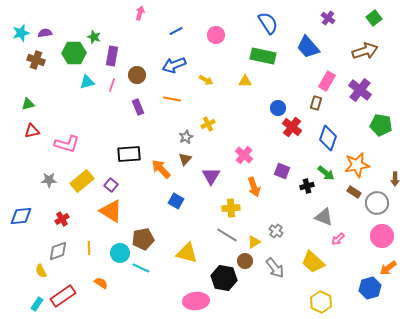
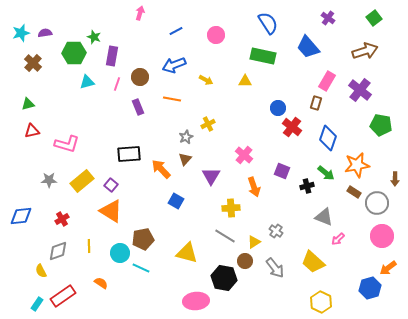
brown cross at (36, 60): moved 3 px left, 3 px down; rotated 24 degrees clockwise
brown circle at (137, 75): moved 3 px right, 2 px down
pink line at (112, 85): moved 5 px right, 1 px up
gray line at (227, 235): moved 2 px left, 1 px down
yellow line at (89, 248): moved 2 px up
